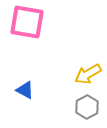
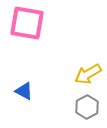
pink square: moved 1 px down
blue triangle: moved 1 px left, 1 px down
